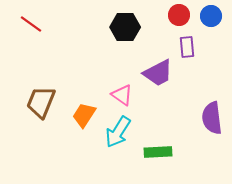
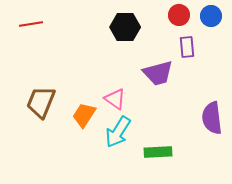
red line: rotated 45 degrees counterclockwise
purple trapezoid: rotated 12 degrees clockwise
pink triangle: moved 7 px left, 4 px down
